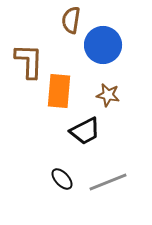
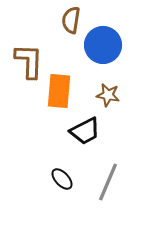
gray line: rotated 45 degrees counterclockwise
